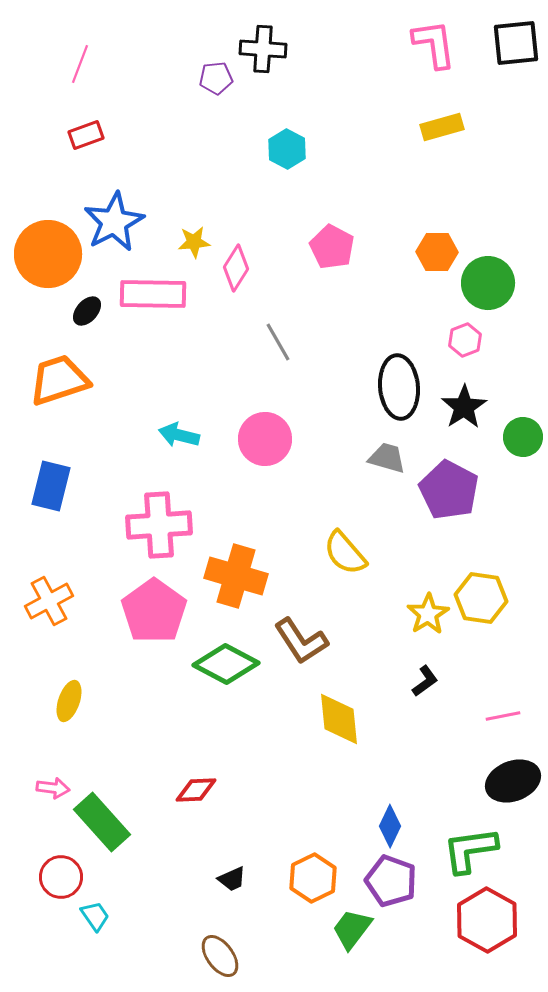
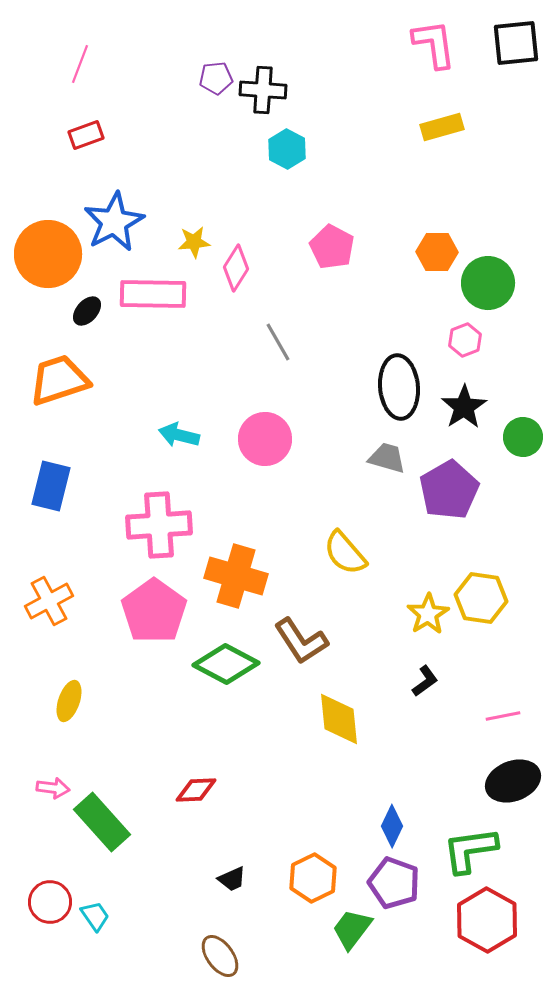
black cross at (263, 49): moved 41 px down
purple pentagon at (449, 490): rotated 14 degrees clockwise
blue diamond at (390, 826): moved 2 px right
red circle at (61, 877): moved 11 px left, 25 px down
purple pentagon at (391, 881): moved 3 px right, 2 px down
